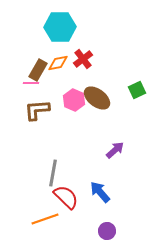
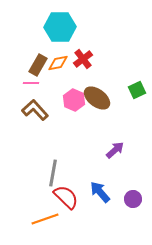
brown rectangle: moved 5 px up
brown L-shape: moved 2 px left; rotated 52 degrees clockwise
purple circle: moved 26 px right, 32 px up
